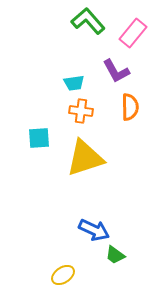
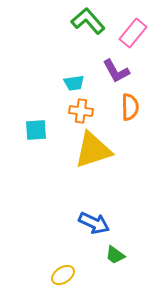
cyan square: moved 3 px left, 8 px up
yellow triangle: moved 8 px right, 8 px up
blue arrow: moved 7 px up
